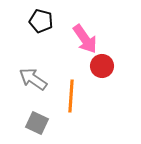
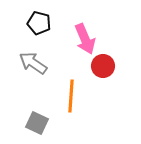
black pentagon: moved 2 px left, 2 px down
pink arrow: rotated 12 degrees clockwise
red circle: moved 1 px right
gray arrow: moved 16 px up
